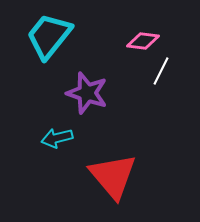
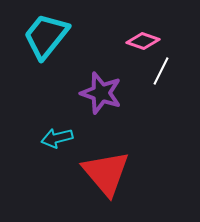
cyan trapezoid: moved 3 px left
pink diamond: rotated 12 degrees clockwise
purple star: moved 14 px right
red triangle: moved 7 px left, 3 px up
